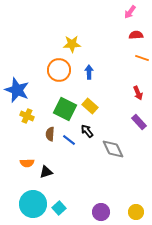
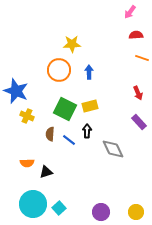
blue star: moved 1 px left, 1 px down
yellow rectangle: rotated 56 degrees counterclockwise
black arrow: rotated 40 degrees clockwise
